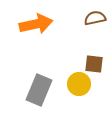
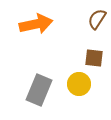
brown semicircle: moved 2 px right, 1 px down; rotated 45 degrees counterclockwise
brown square: moved 6 px up
